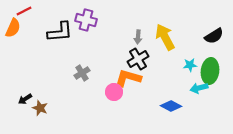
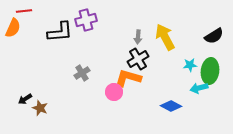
red line: rotated 21 degrees clockwise
purple cross: rotated 30 degrees counterclockwise
